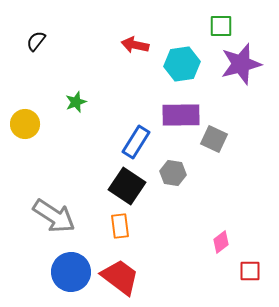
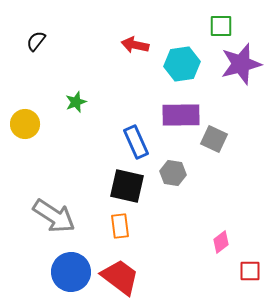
blue rectangle: rotated 56 degrees counterclockwise
black square: rotated 21 degrees counterclockwise
